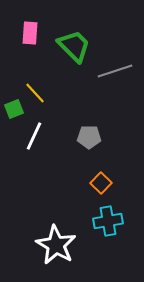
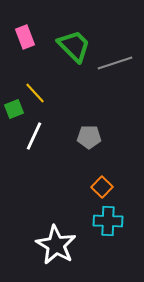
pink rectangle: moved 5 px left, 4 px down; rotated 25 degrees counterclockwise
gray line: moved 8 px up
orange square: moved 1 px right, 4 px down
cyan cross: rotated 12 degrees clockwise
